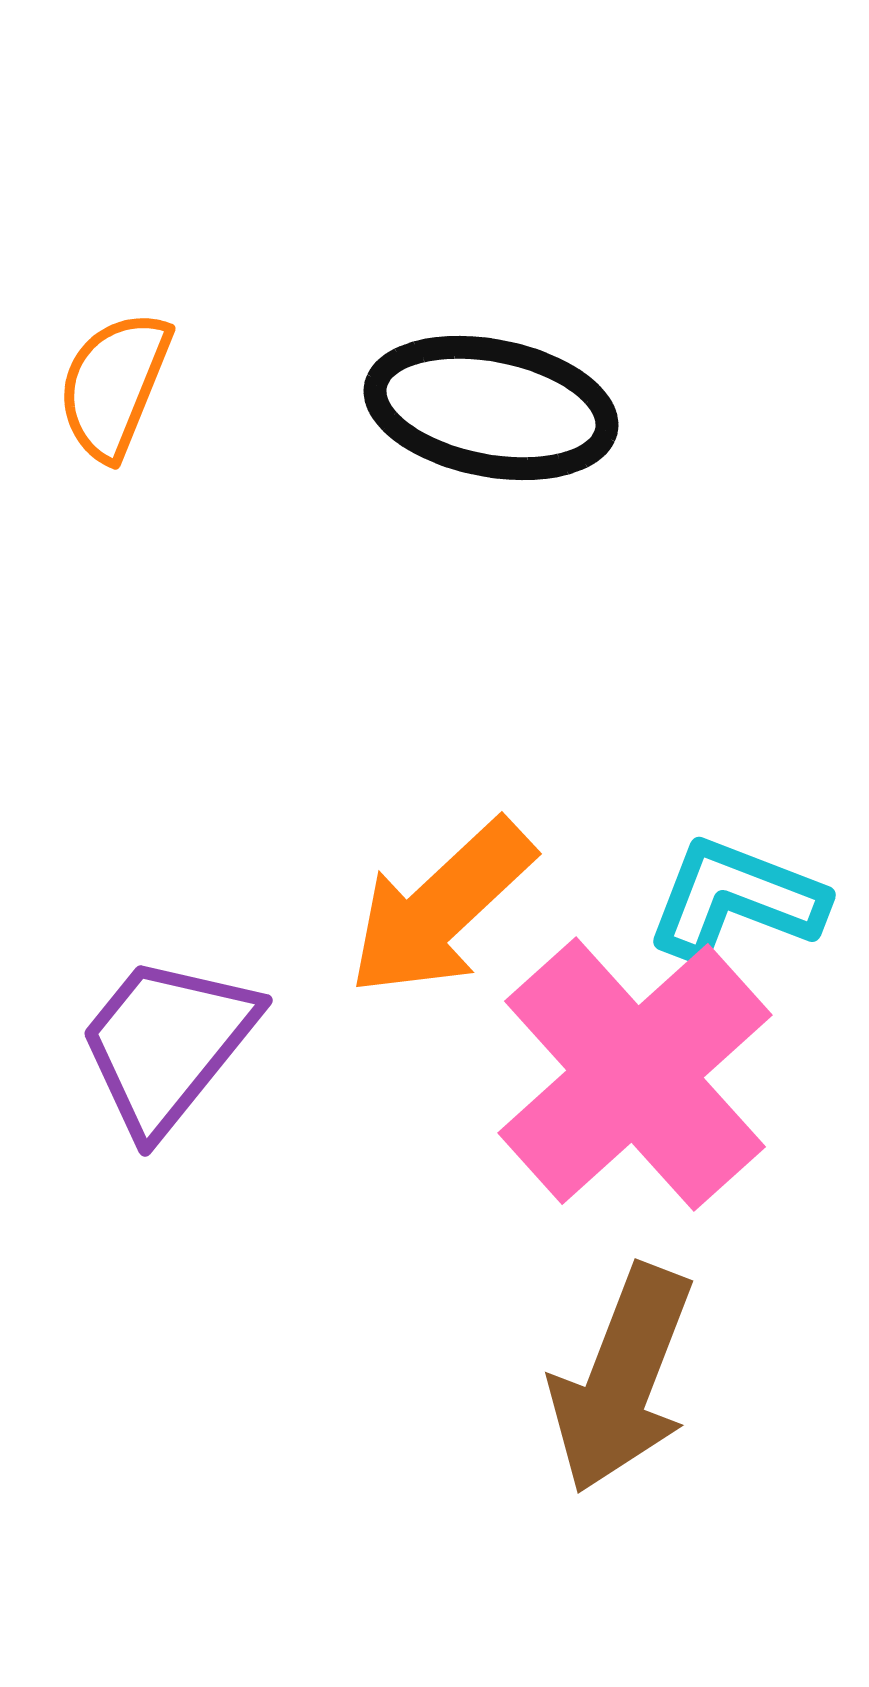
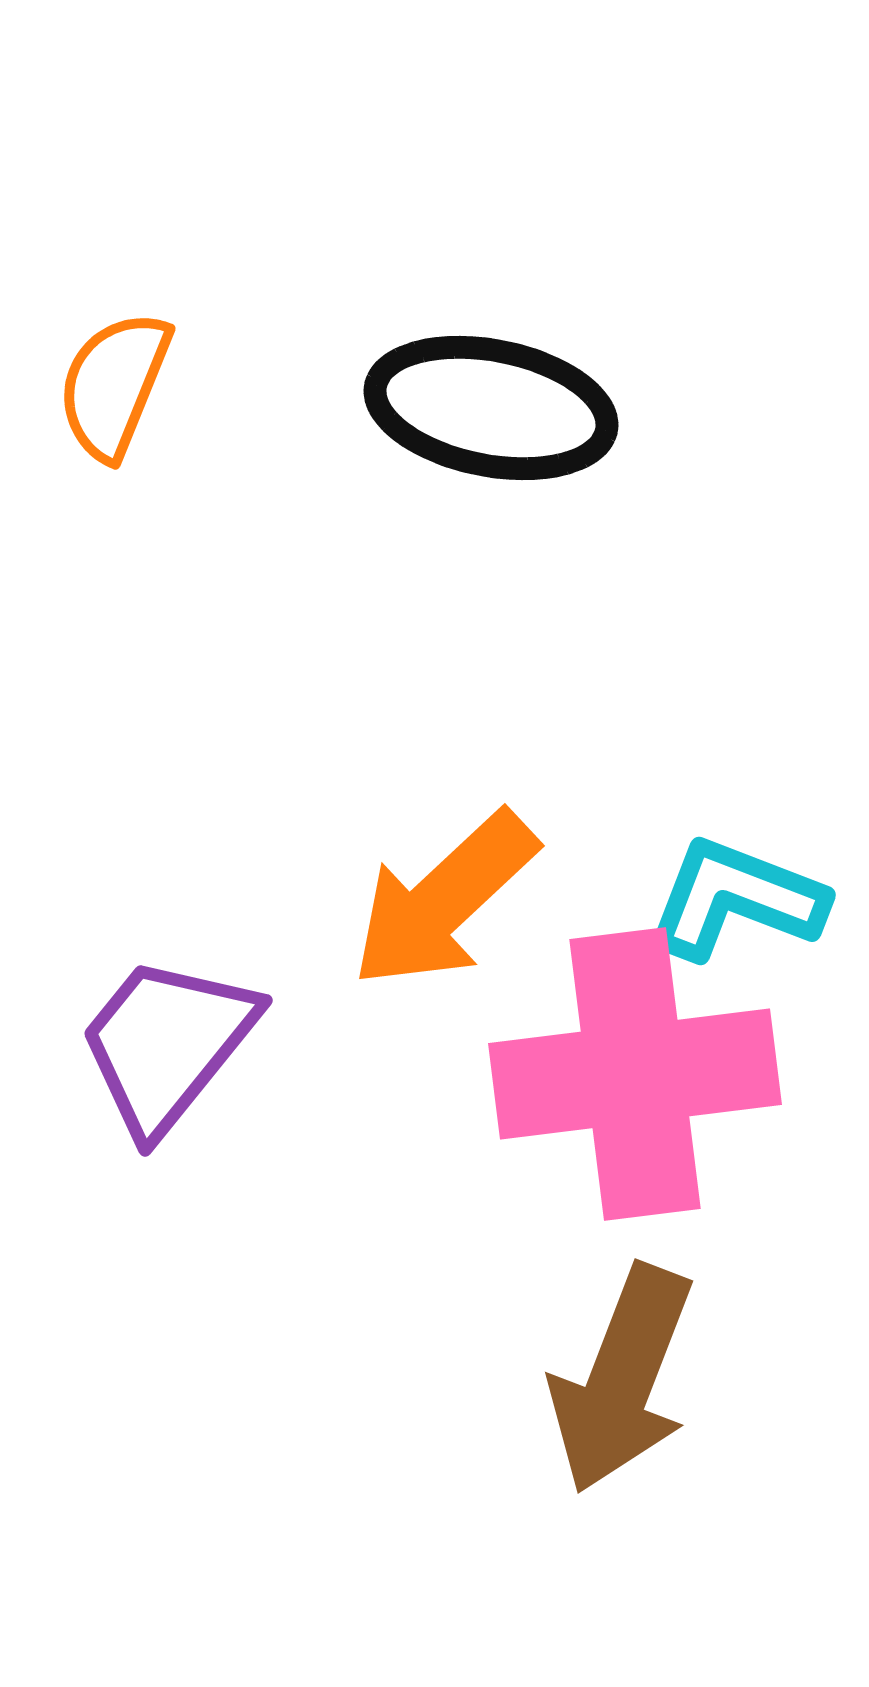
orange arrow: moved 3 px right, 8 px up
pink cross: rotated 35 degrees clockwise
